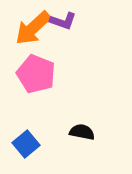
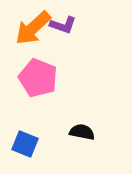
purple L-shape: moved 4 px down
pink pentagon: moved 2 px right, 4 px down
blue square: moved 1 px left; rotated 28 degrees counterclockwise
